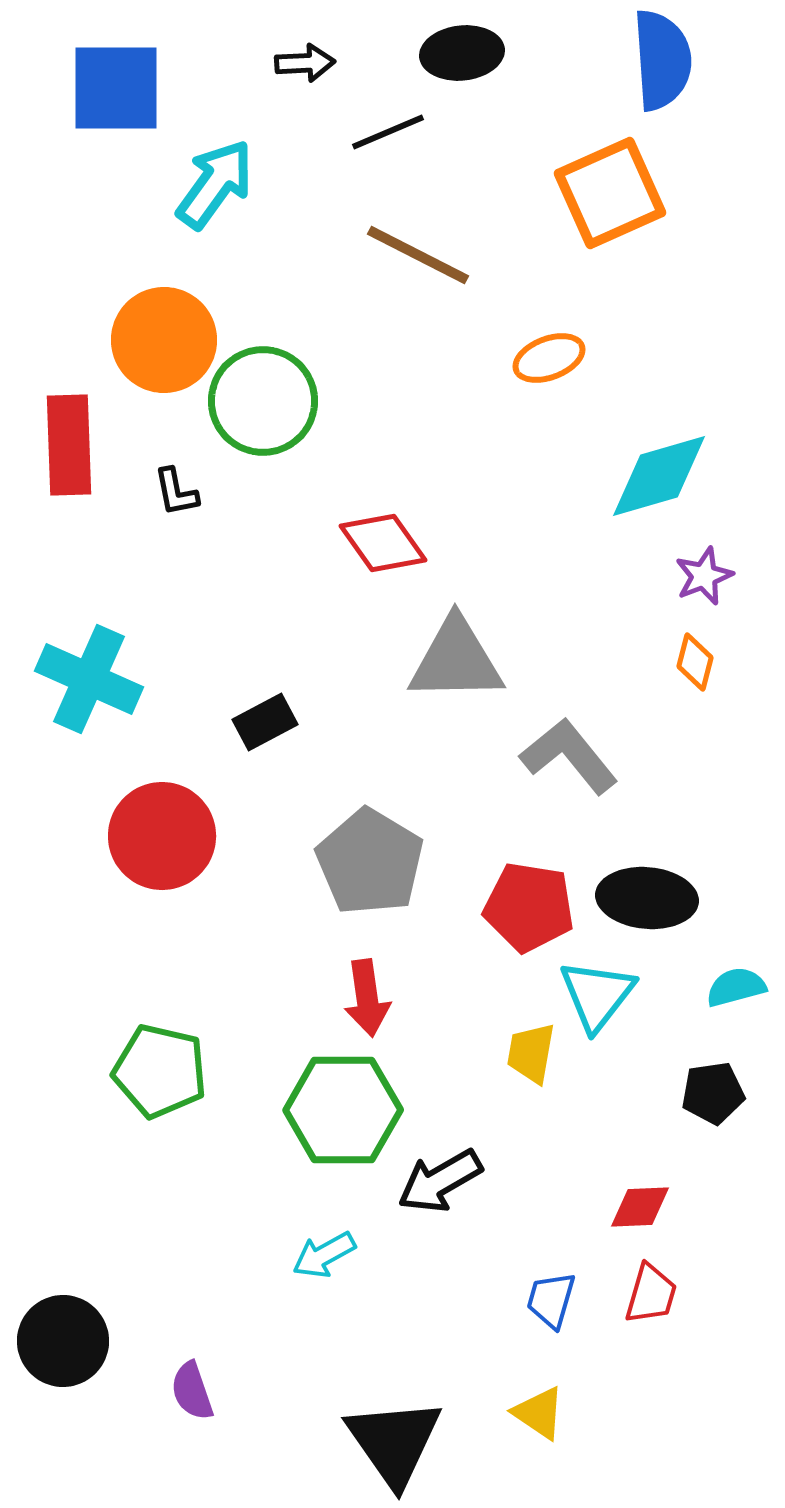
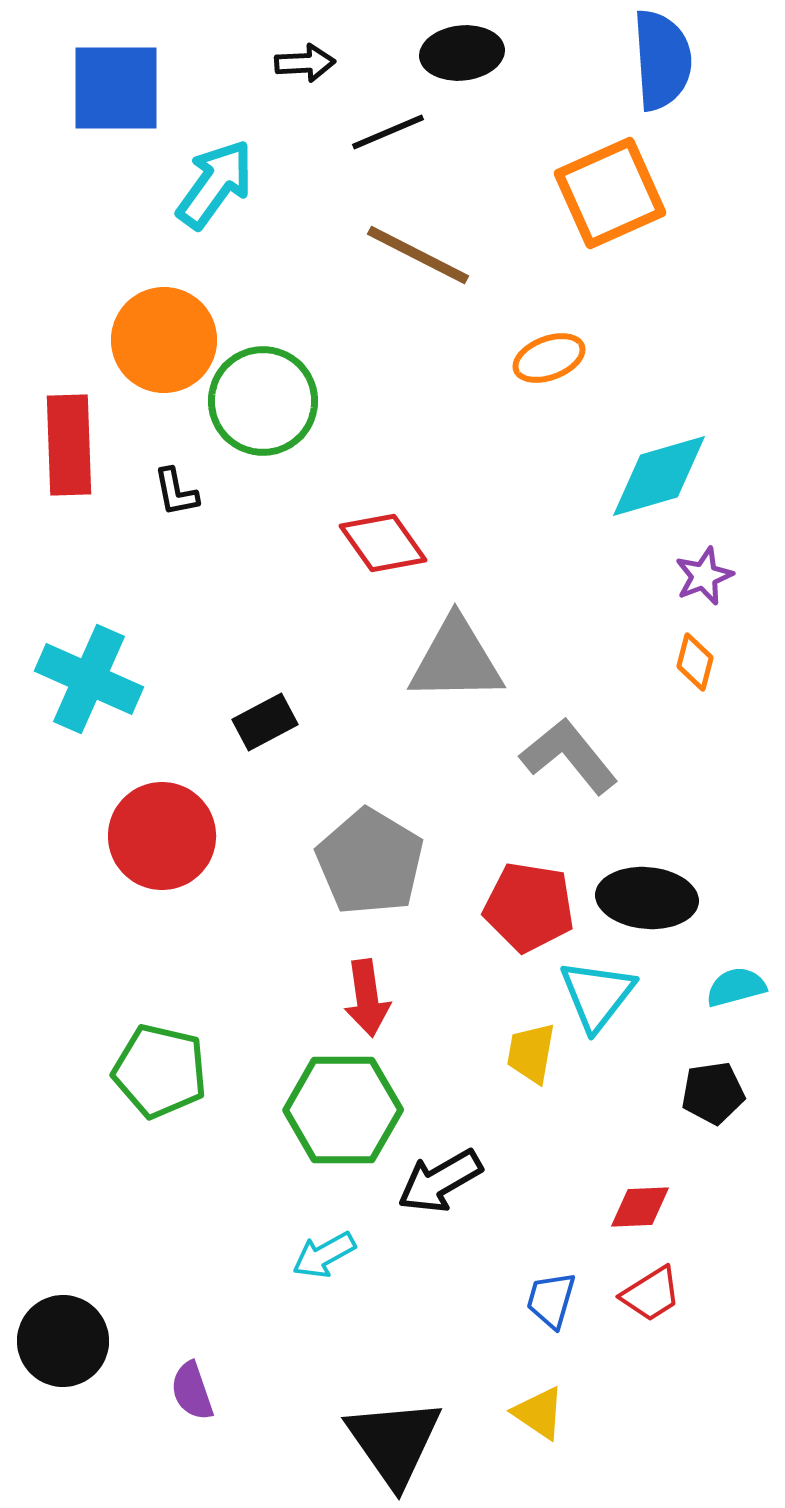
red trapezoid at (651, 1294): rotated 42 degrees clockwise
